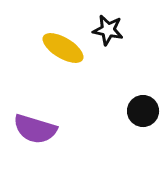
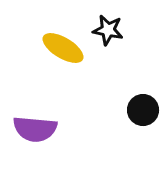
black circle: moved 1 px up
purple semicircle: rotated 12 degrees counterclockwise
